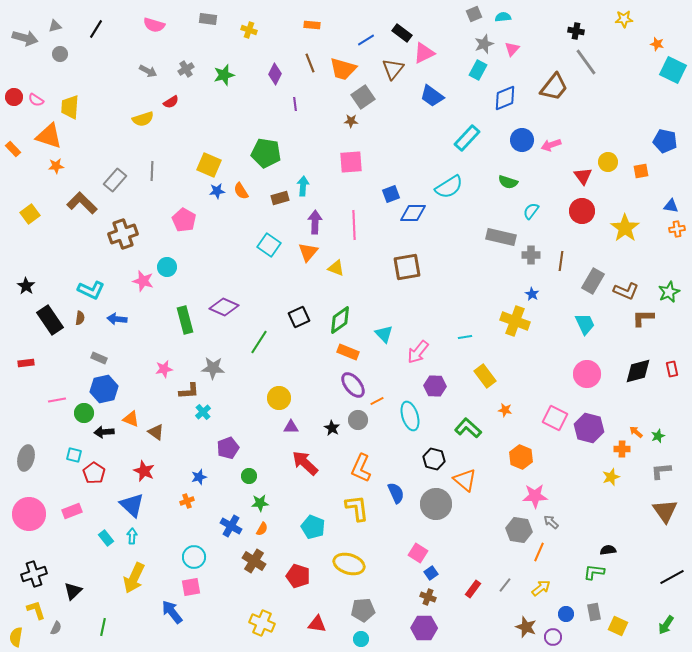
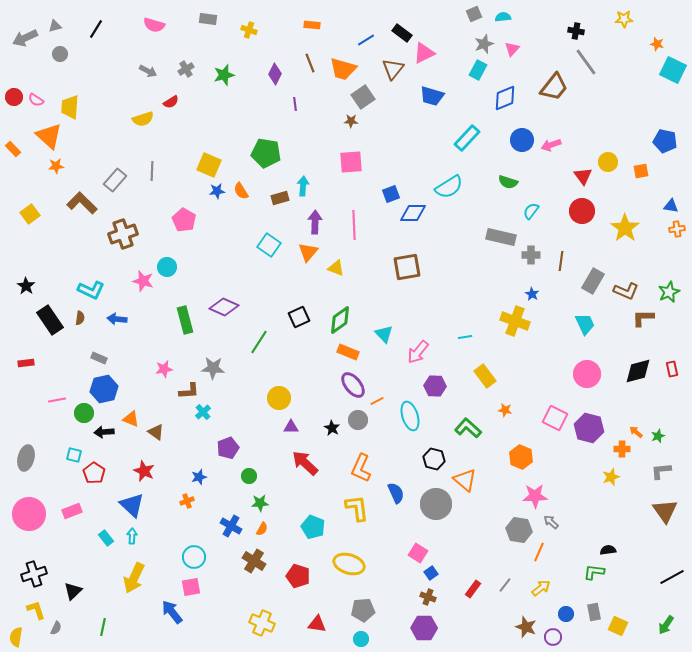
gray arrow at (25, 38): rotated 140 degrees clockwise
blue trapezoid at (432, 96): rotated 20 degrees counterclockwise
orange triangle at (49, 136): rotated 24 degrees clockwise
